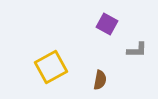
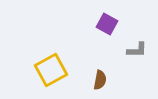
yellow square: moved 3 px down
